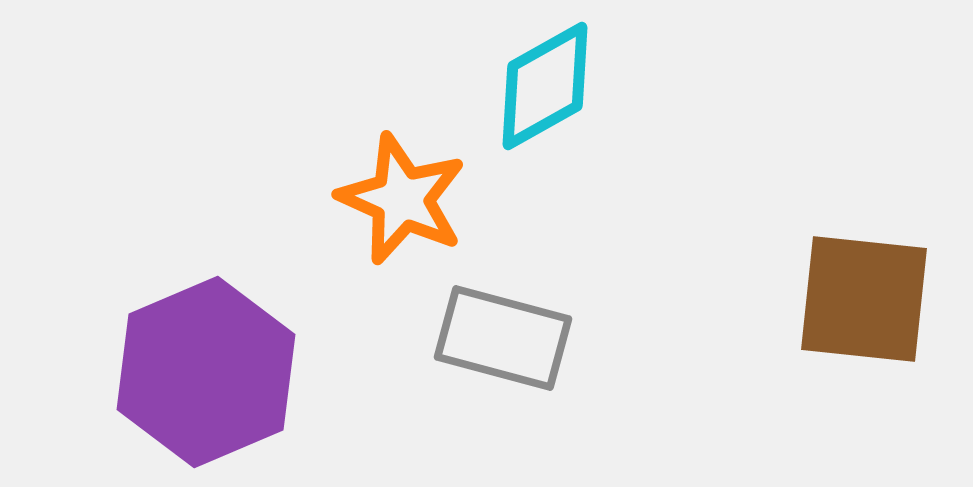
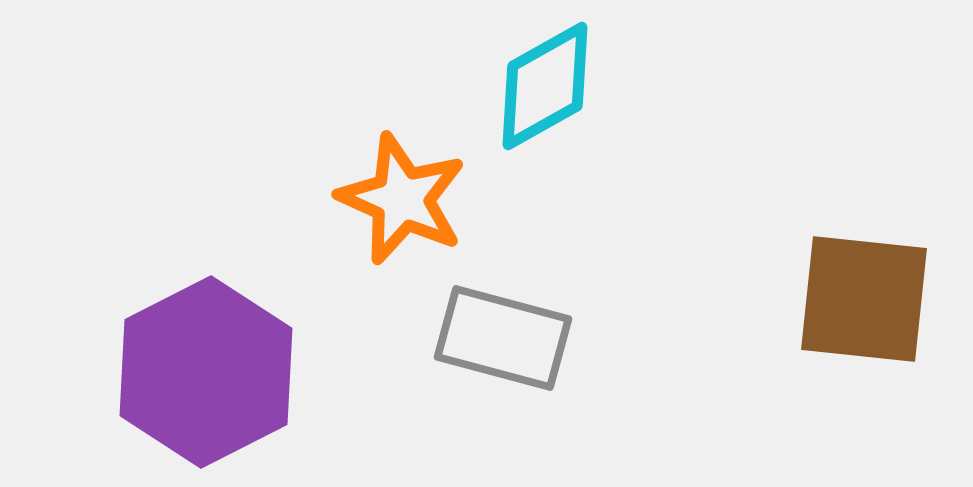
purple hexagon: rotated 4 degrees counterclockwise
